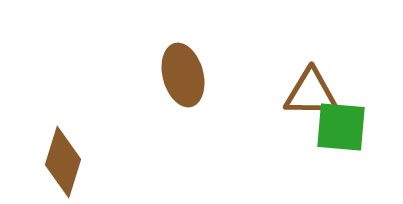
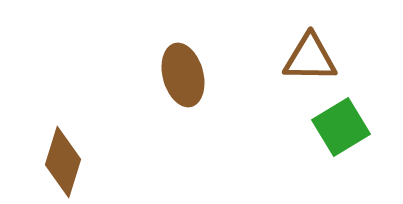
brown triangle: moved 1 px left, 35 px up
green square: rotated 36 degrees counterclockwise
